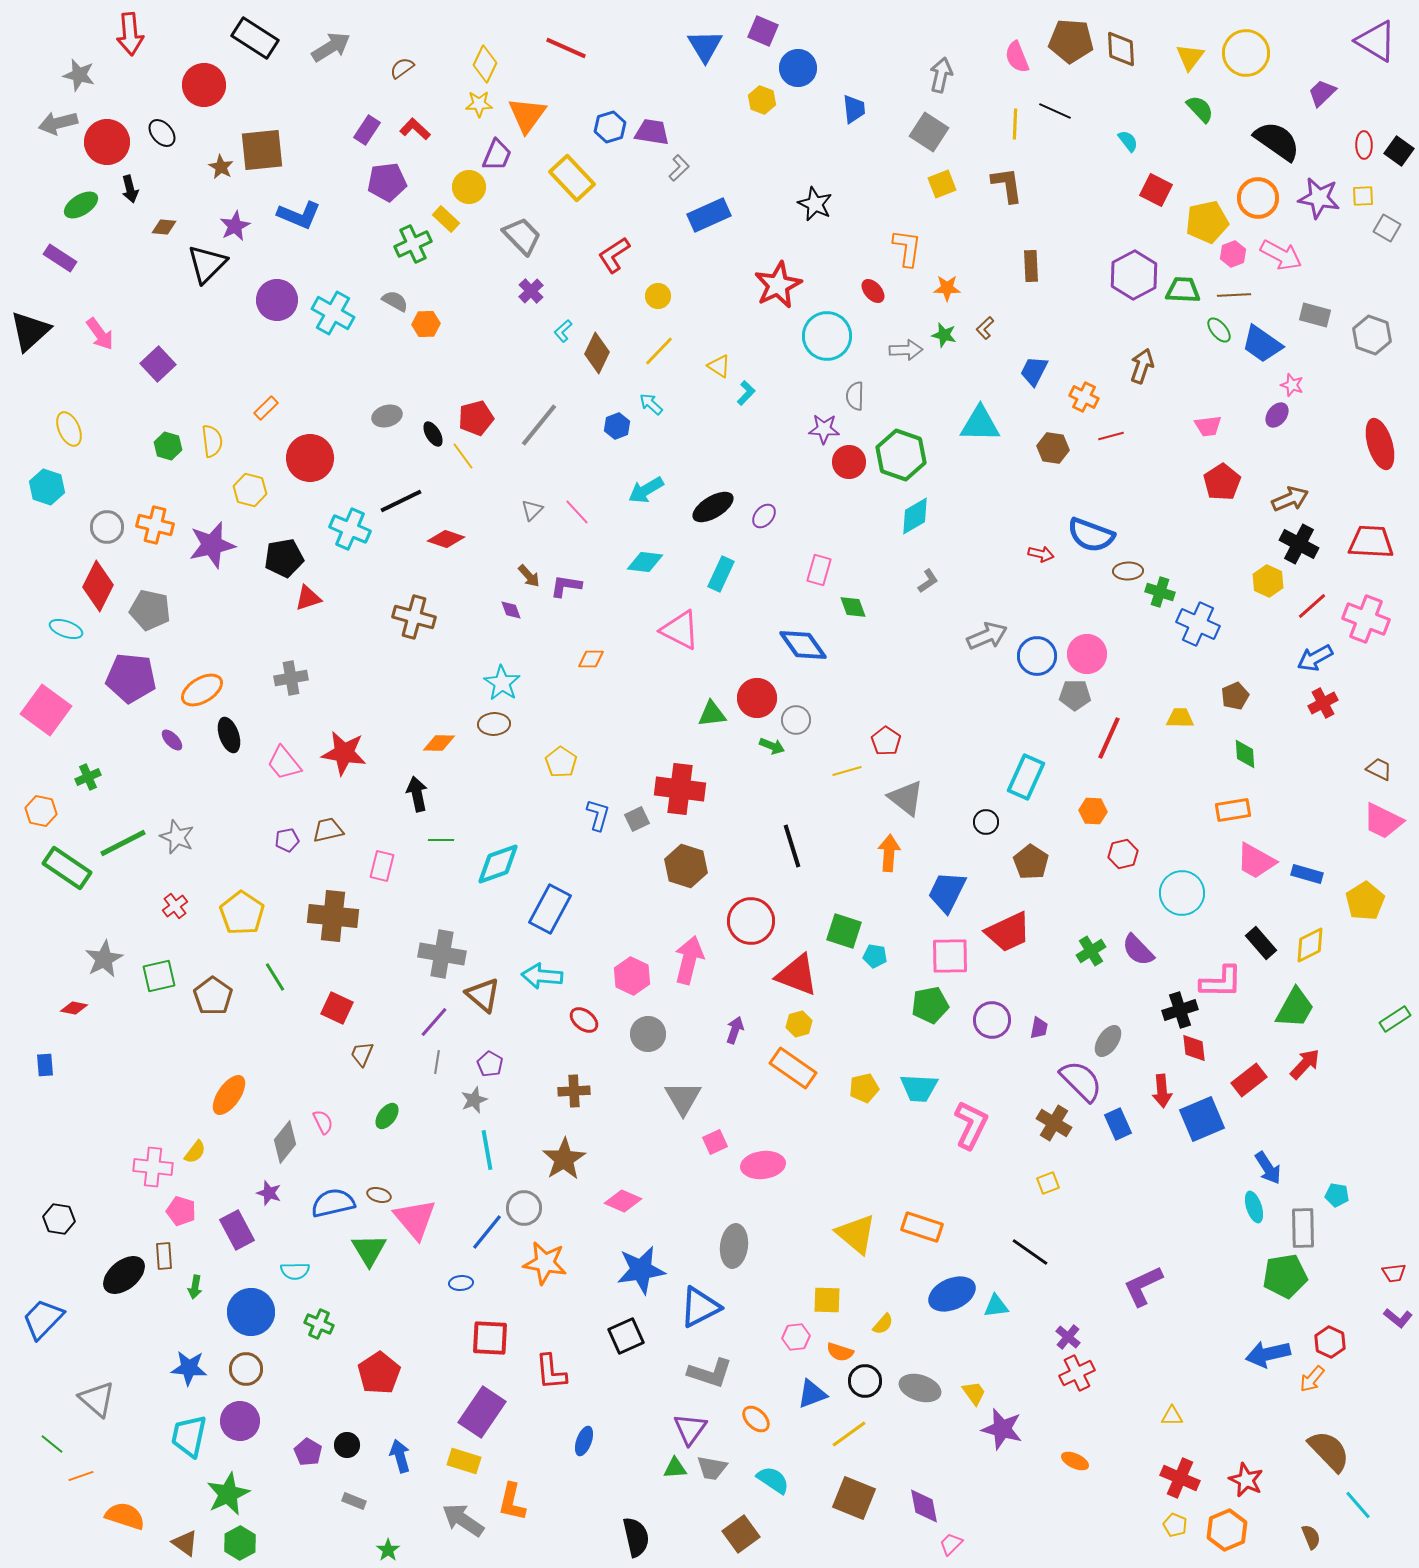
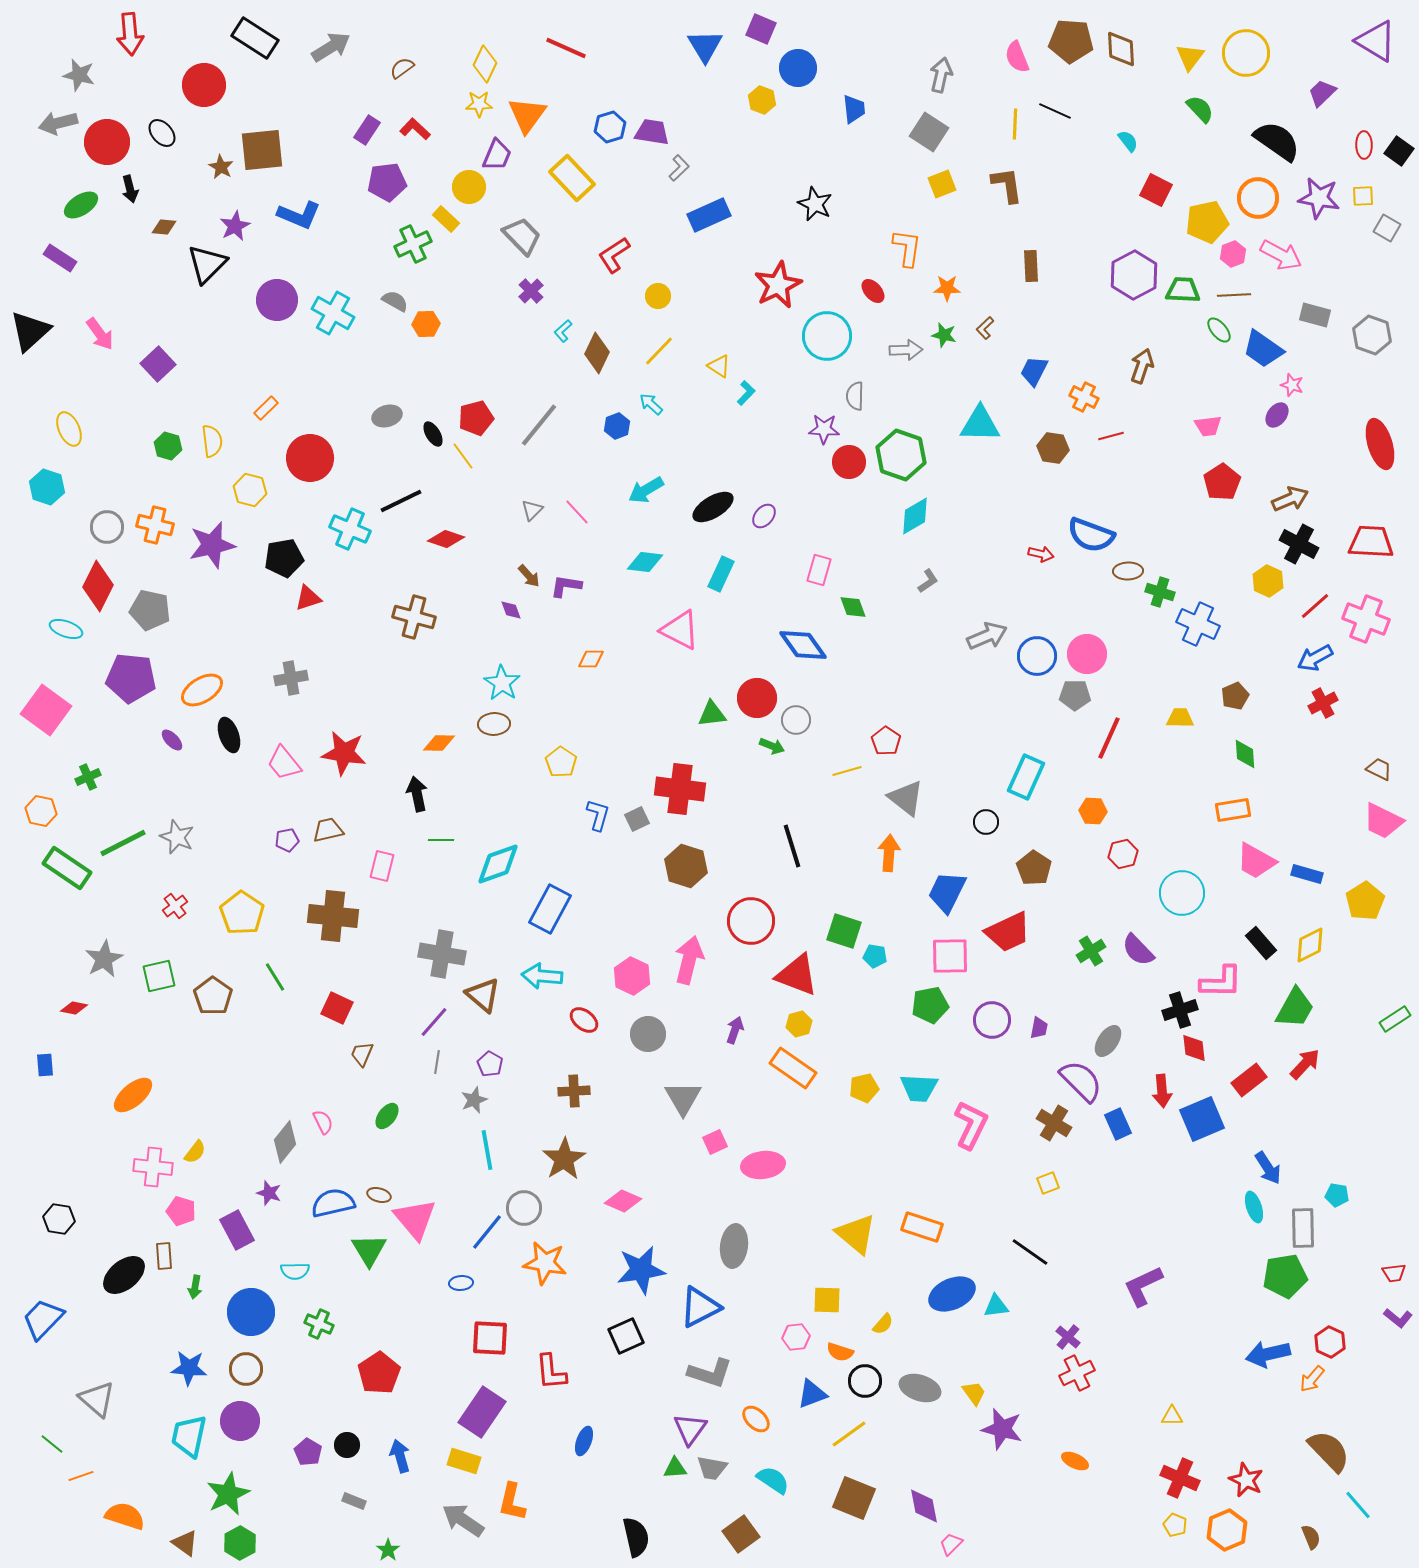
purple square at (763, 31): moved 2 px left, 2 px up
blue trapezoid at (1262, 344): moved 1 px right, 5 px down
red line at (1312, 606): moved 3 px right
brown pentagon at (1031, 862): moved 3 px right, 6 px down
orange ellipse at (229, 1095): moved 96 px left; rotated 15 degrees clockwise
